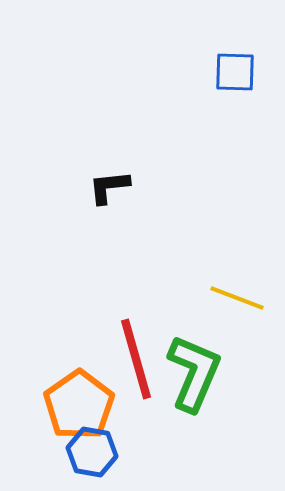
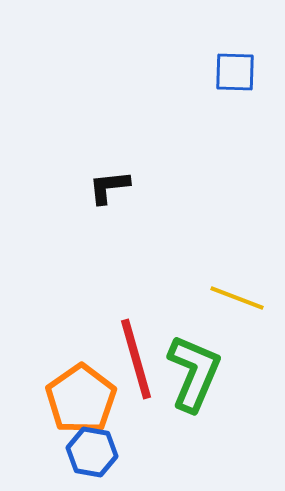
orange pentagon: moved 2 px right, 6 px up
